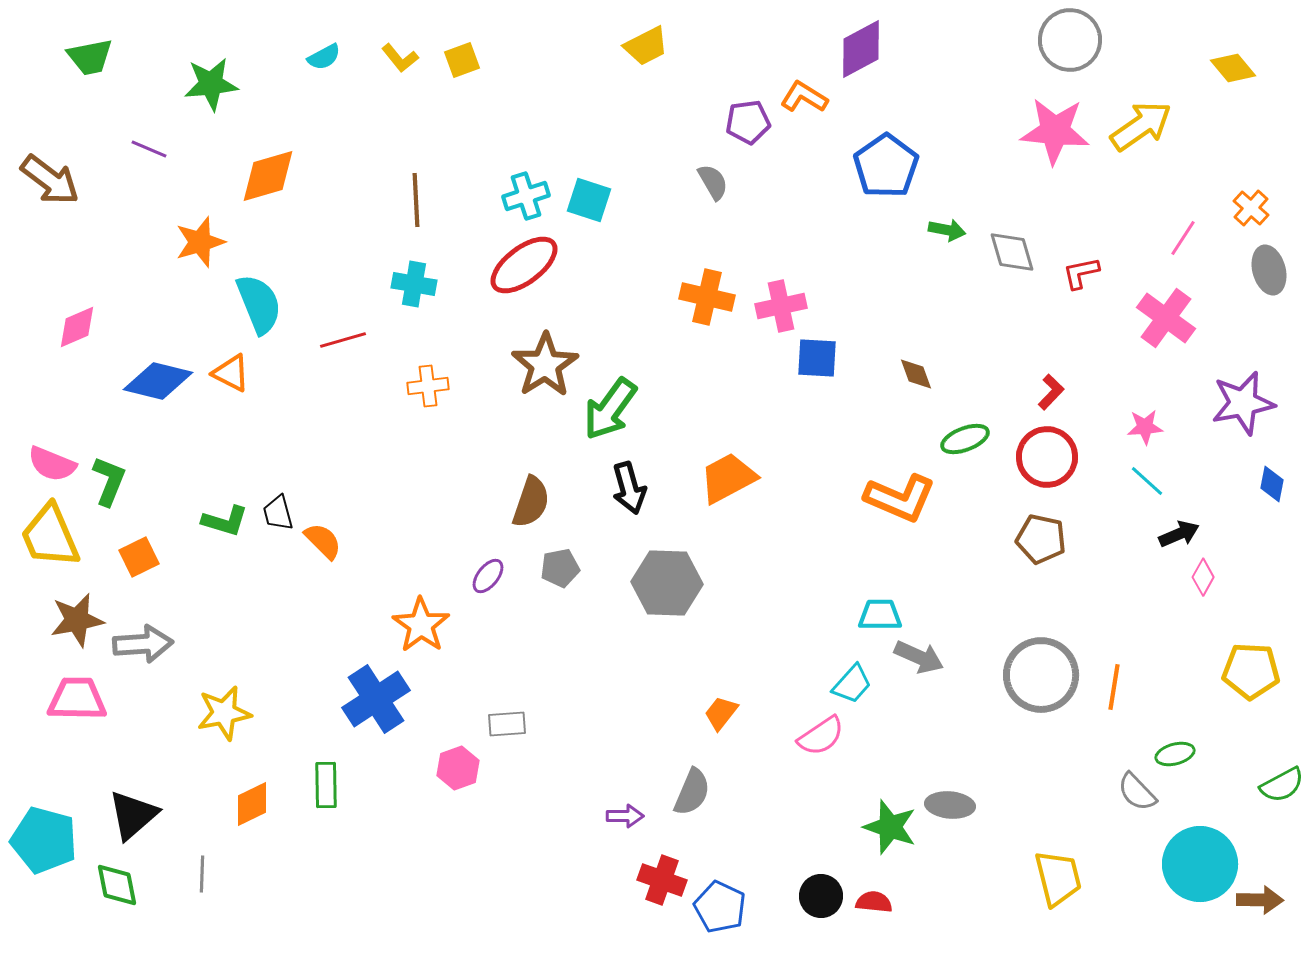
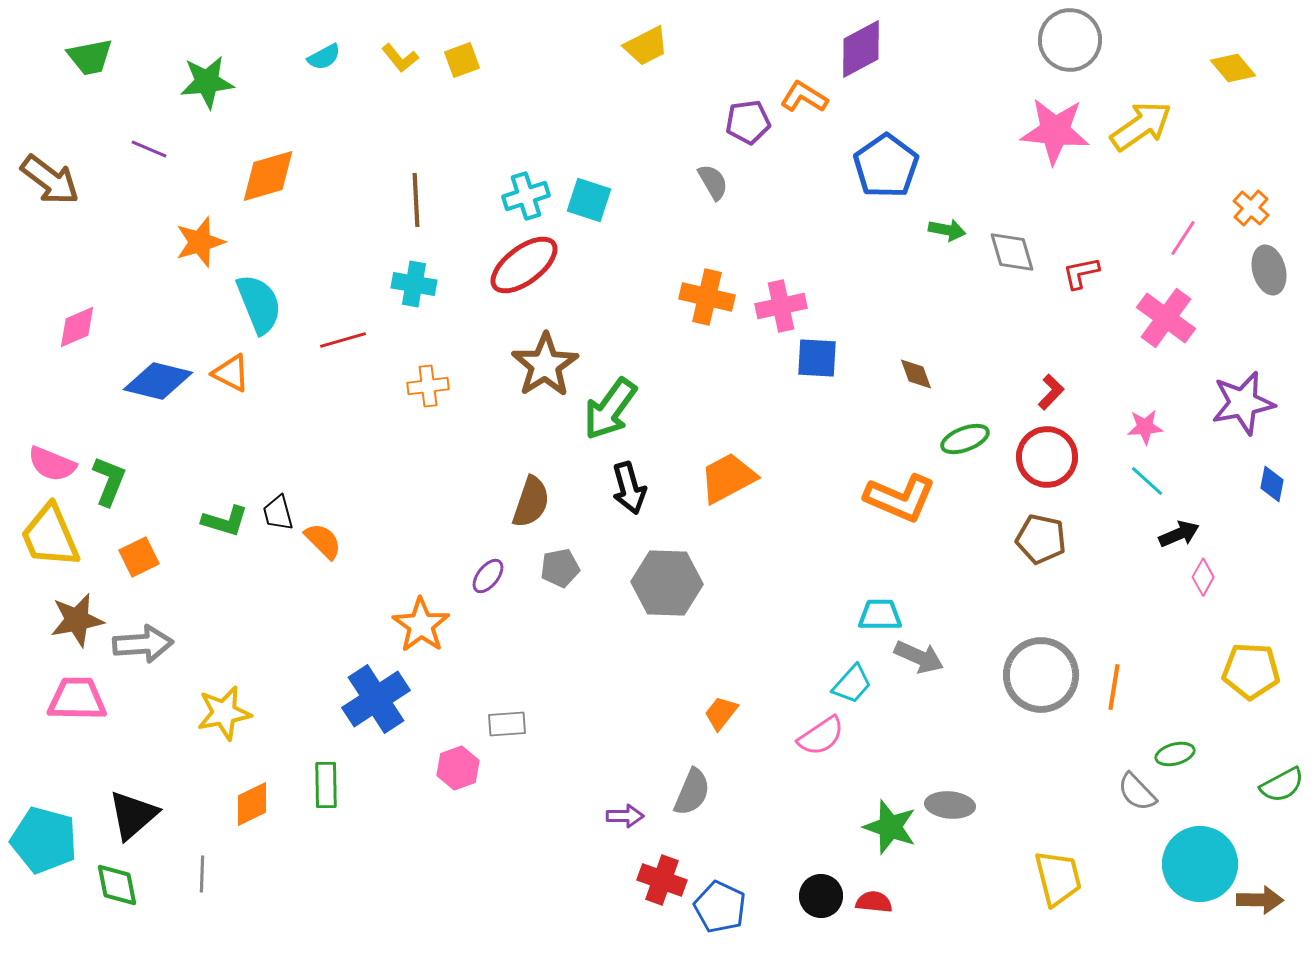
green star at (211, 84): moved 4 px left, 2 px up
